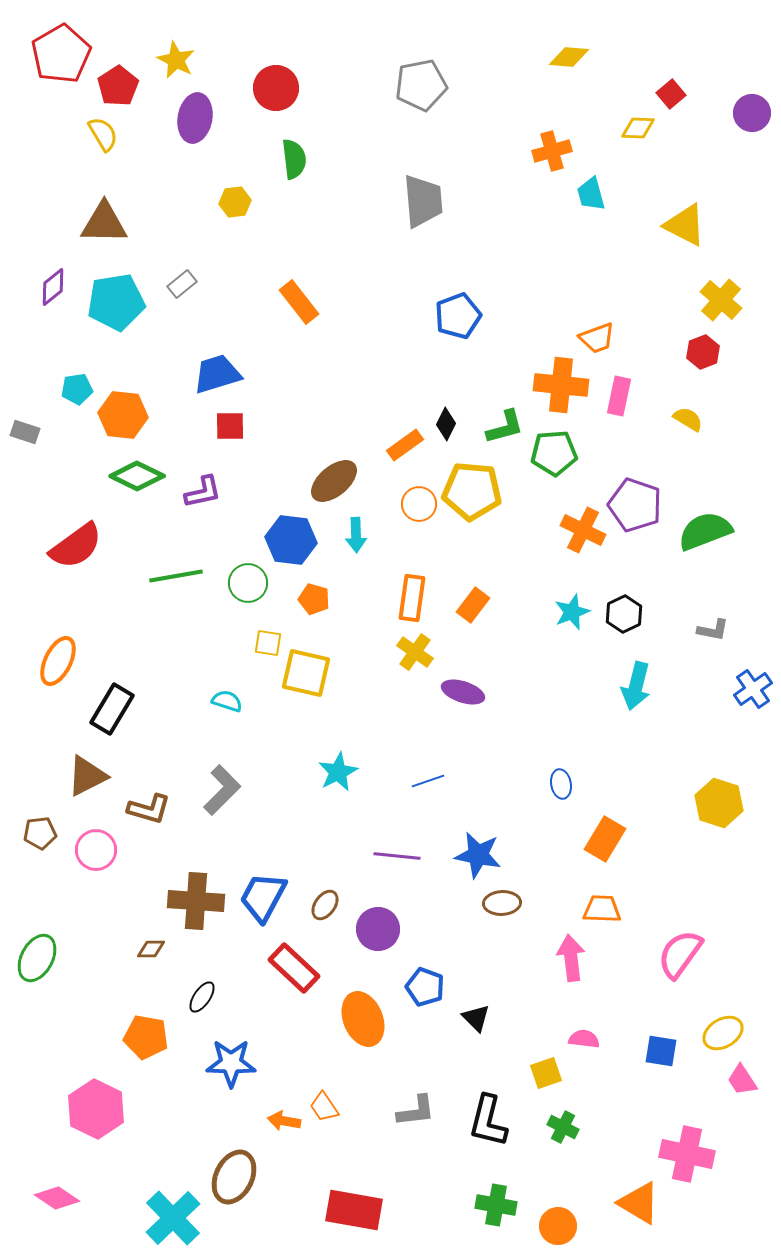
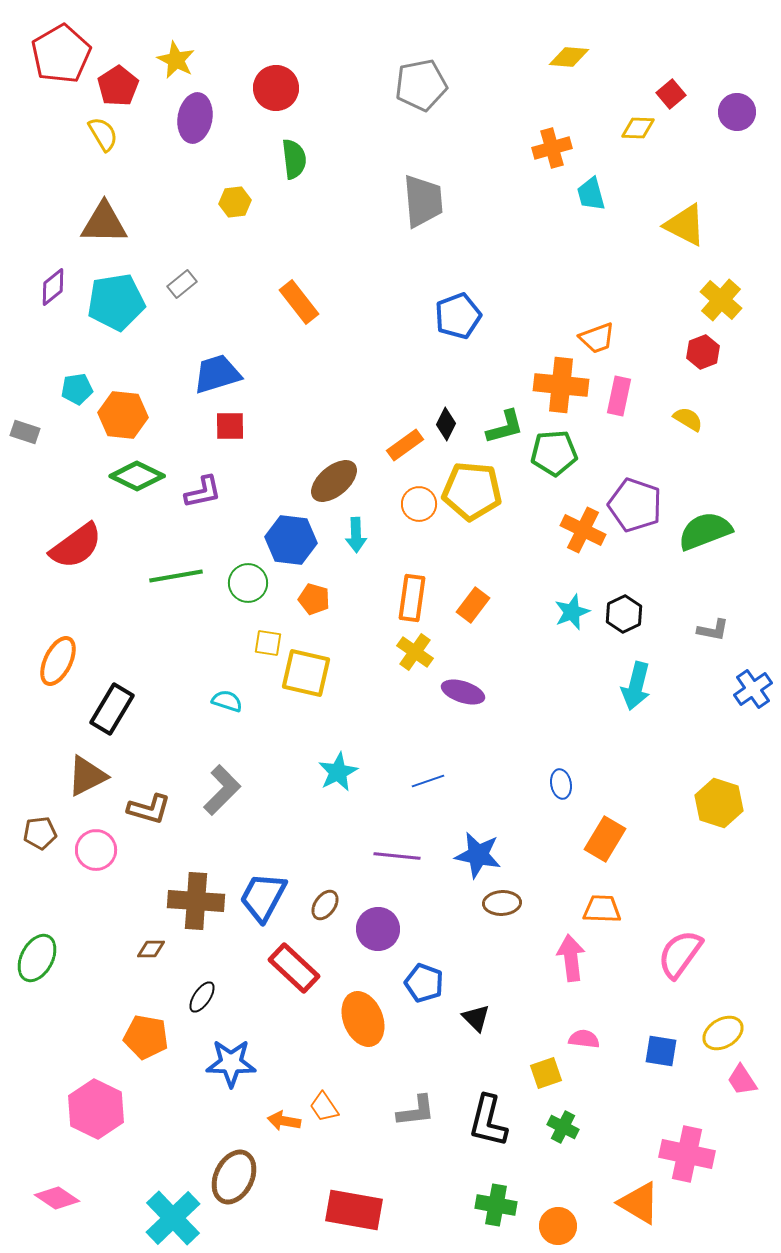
purple circle at (752, 113): moved 15 px left, 1 px up
orange cross at (552, 151): moved 3 px up
blue pentagon at (425, 987): moved 1 px left, 4 px up
